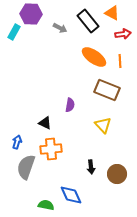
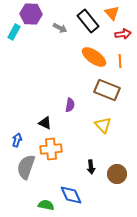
orange triangle: rotated 21 degrees clockwise
blue arrow: moved 2 px up
